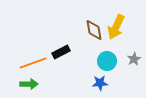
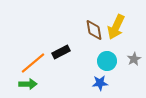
orange line: rotated 20 degrees counterclockwise
green arrow: moved 1 px left
